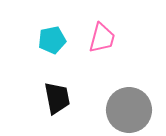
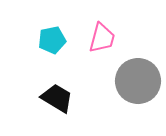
black trapezoid: rotated 48 degrees counterclockwise
gray circle: moved 9 px right, 29 px up
